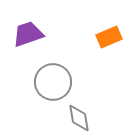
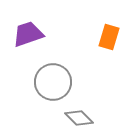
orange rectangle: rotated 50 degrees counterclockwise
gray diamond: rotated 36 degrees counterclockwise
